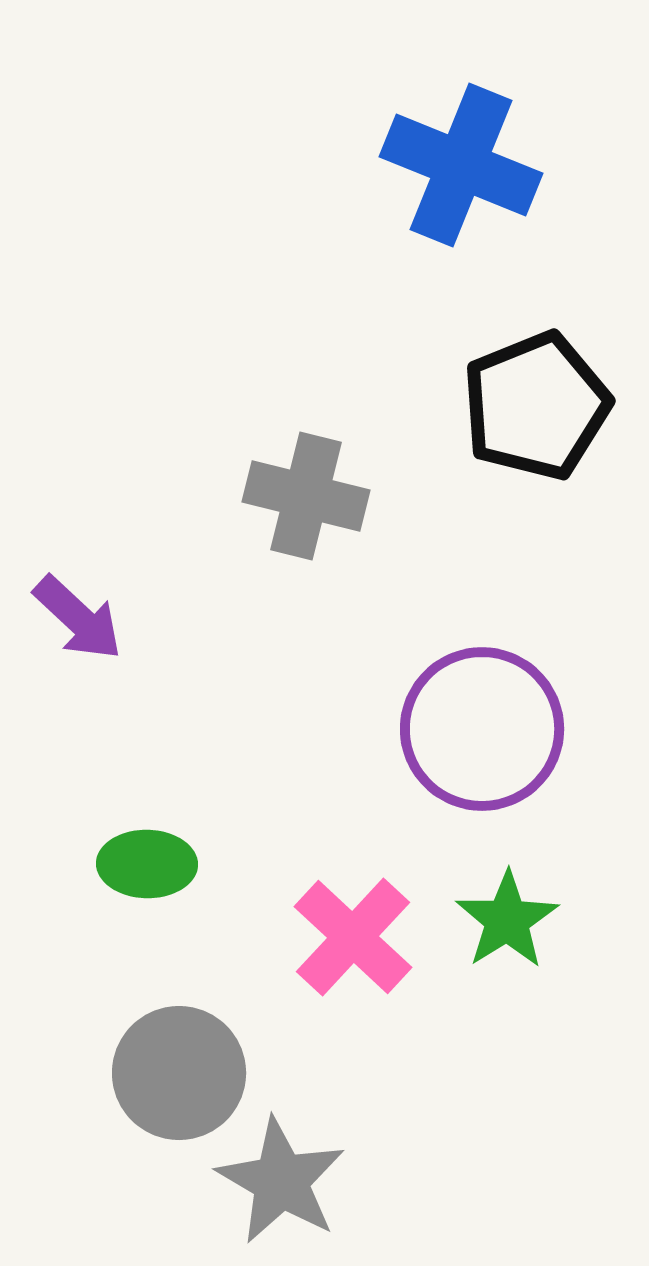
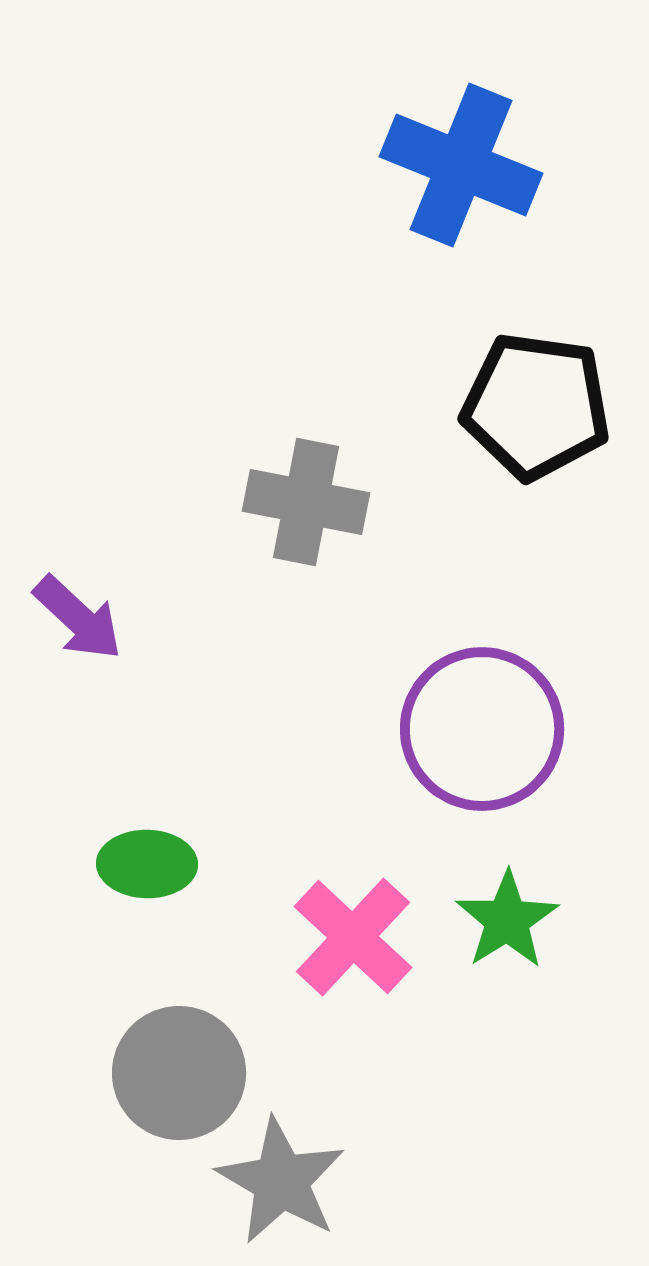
black pentagon: rotated 30 degrees clockwise
gray cross: moved 6 px down; rotated 3 degrees counterclockwise
